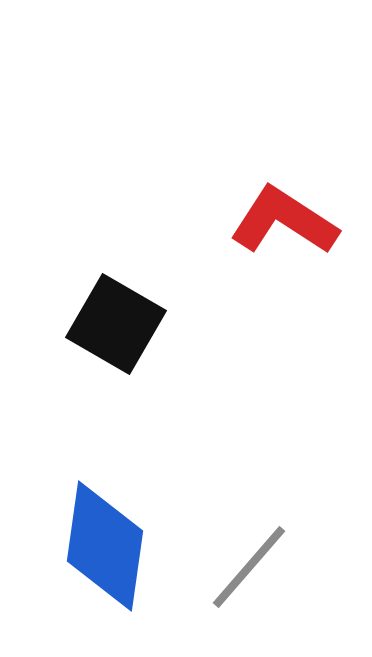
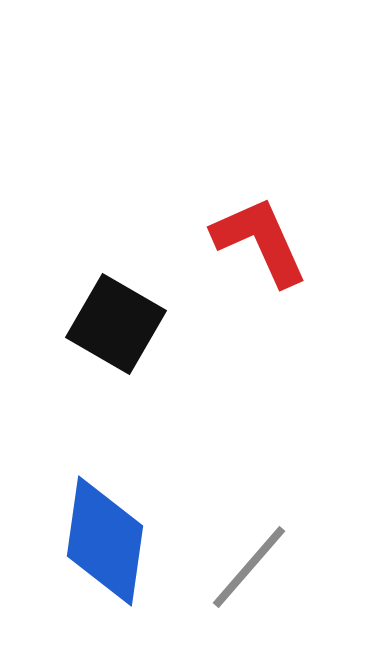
red L-shape: moved 24 px left, 20 px down; rotated 33 degrees clockwise
blue diamond: moved 5 px up
